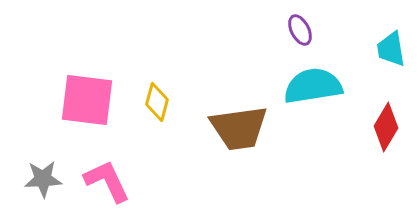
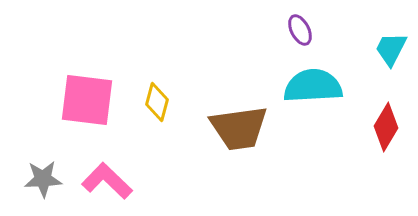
cyan trapezoid: rotated 36 degrees clockwise
cyan semicircle: rotated 6 degrees clockwise
pink L-shape: rotated 21 degrees counterclockwise
